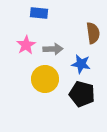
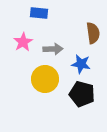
pink star: moved 3 px left, 3 px up
